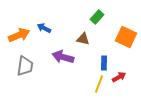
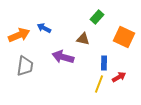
orange square: moved 2 px left
